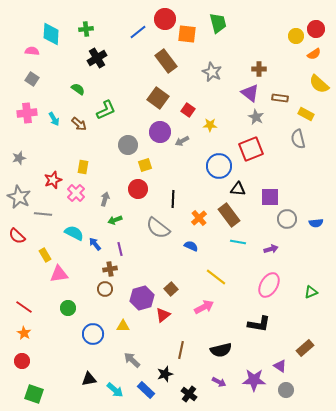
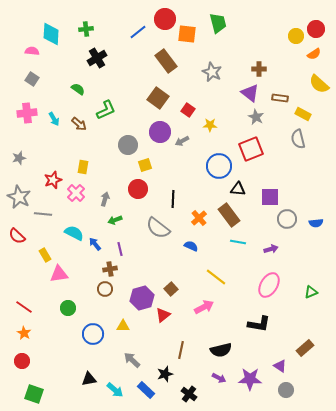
yellow rectangle at (306, 114): moved 3 px left
purple star at (254, 380): moved 4 px left, 1 px up
purple arrow at (219, 382): moved 4 px up
